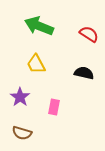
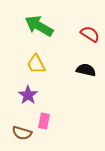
green arrow: rotated 8 degrees clockwise
red semicircle: moved 1 px right
black semicircle: moved 2 px right, 3 px up
purple star: moved 8 px right, 2 px up
pink rectangle: moved 10 px left, 14 px down
